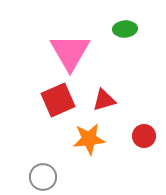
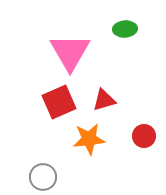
red square: moved 1 px right, 2 px down
